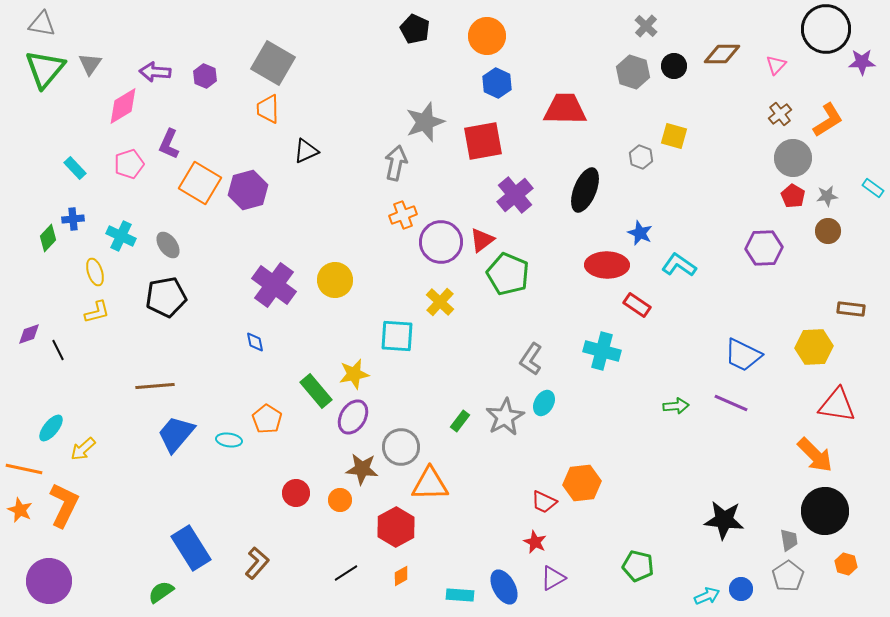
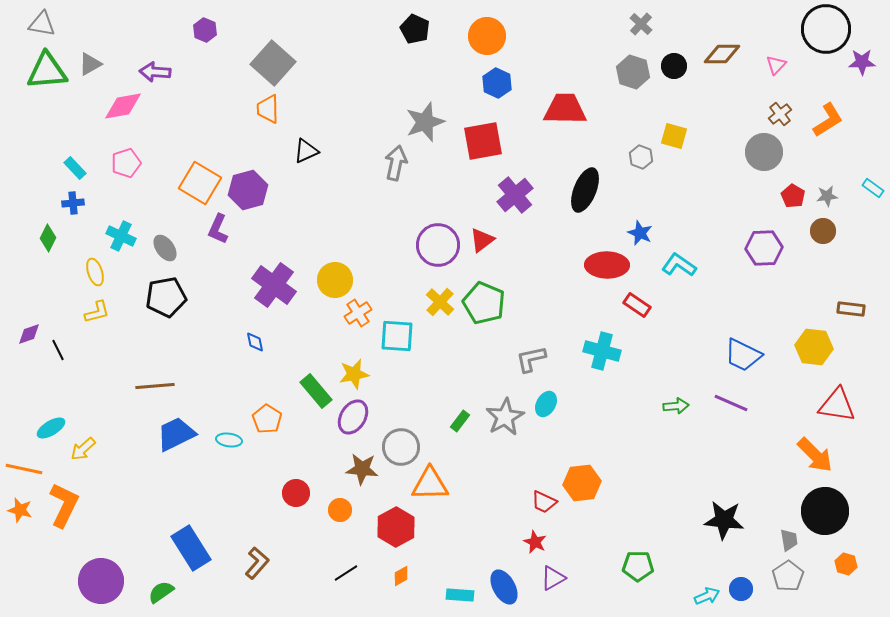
gray cross at (646, 26): moved 5 px left, 2 px up
gray square at (273, 63): rotated 12 degrees clockwise
gray triangle at (90, 64): rotated 25 degrees clockwise
green triangle at (45, 69): moved 2 px right, 2 px down; rotated 45 degrees clockwise
purple hexagon at (205, 76): moved 46 px up
pink diamond at (123, 106): rotated 21 degrees clockwise
purple L-shape at (169, 144): moved 49 px right, 85 px down
gray circle at (793, 158): moved 29 px left, 6 px up
pink pentagon at (129, 164): moved 3 px left, 1 px up
orange cross at (403, 215): moved 45 px left, 98 px down; rotated 12 degrees counterclockwise
blue cross at (73, 219): moved 16 px up
brown circle at (828, 231): moved 5 px left
green diamond at (48, 238): rotated 16 degrees counterclockwise
purple circle at (441, 242): moved 3 px left, 3 px down
gray ellipse at (168, 245): moved 3 px left, 3 px down
green pentagon at (508, 274): moved 24 px left, 29 px down
yellow hexagon at (814, 347): rotated 9 degrees clockwise
gray L-shape at (531, 359): rotated 44 degrees clockwise
cyan ellipse at (544, 403): moved 2 px right, 1 px down
cyan ellipse at (51, 428): rotated 20 degrees clockwise
blue trapezoid at (176, 434): rotated 24 degrees clockwise
orange circle at (340, 500): moved 10 px down
orange star at (20, 510): rotated 10 degrees counterclockwise
green pentagon at (638, 566): rotated 12 degrees counterclockwise
purple circle at (49, 581): moved 52 px right
